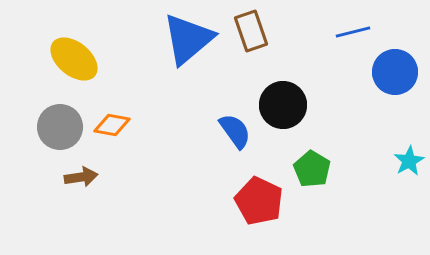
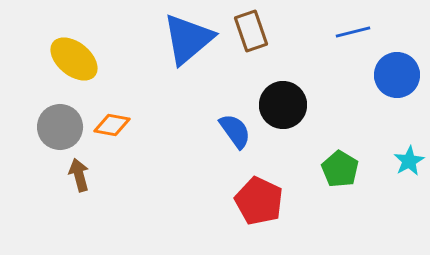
blue circle: moved 2 px right, 3 px down
green pentagon: moved 28 px right
brown arrow: moved 2 px left, 2 px up; rotated 96 degrees counterclockwise
